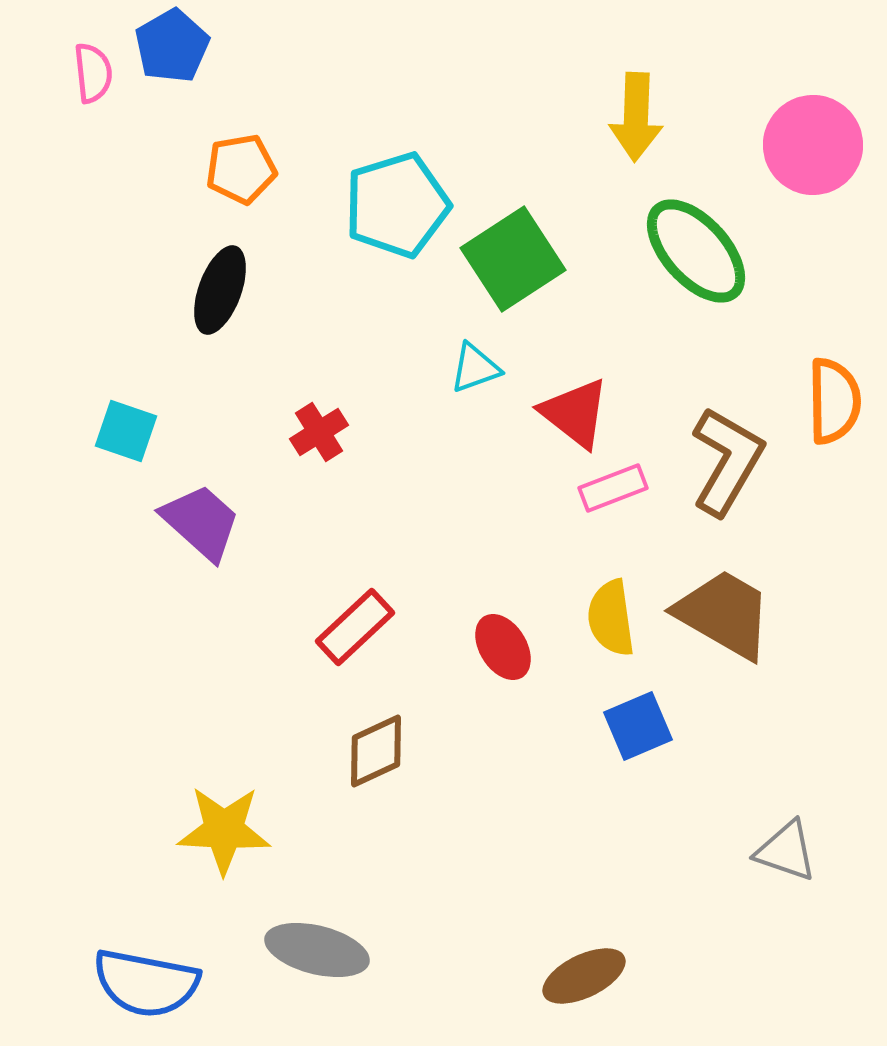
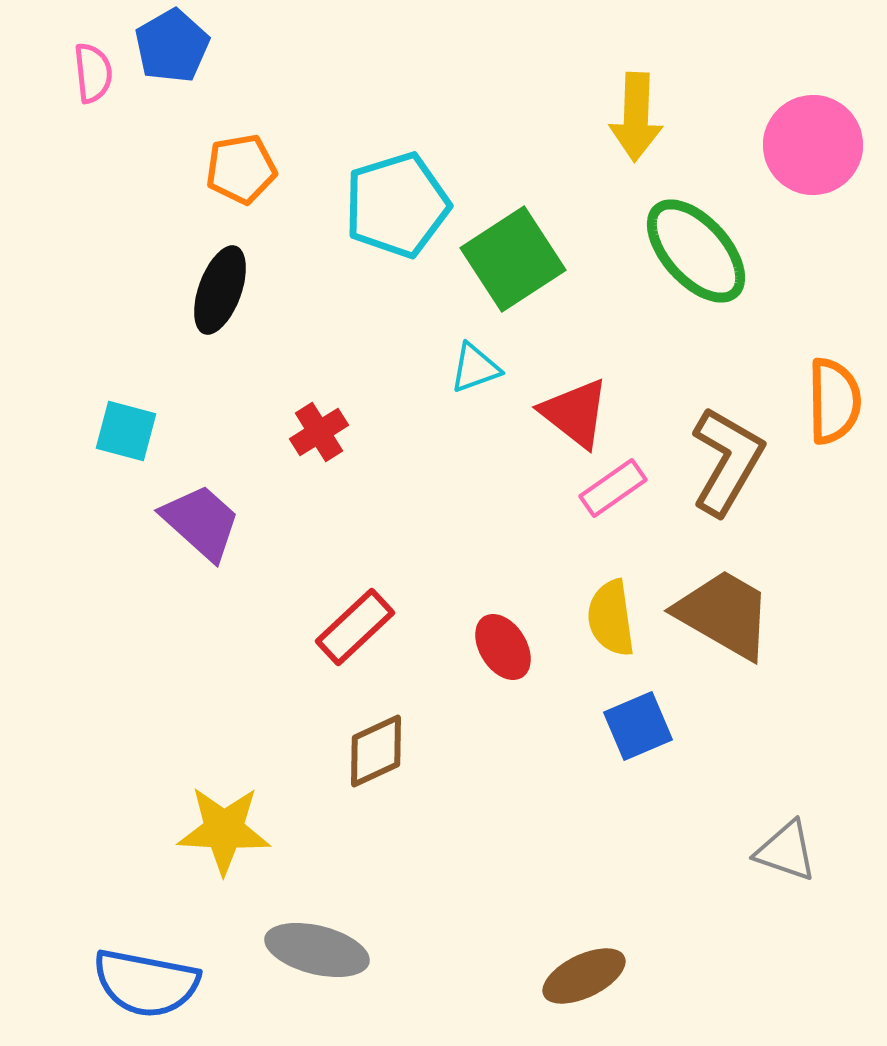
cyan square: rotated 4 degrees counterclockwise
pink rectangle: rotated 14 degrees counterclockwise
